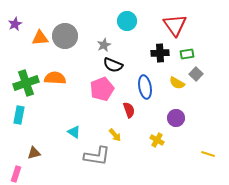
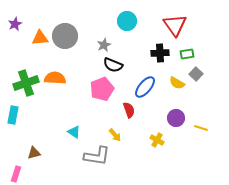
blue ellipse: rotated 50 degrees clockwise
cyan rectangle: moved 6 px left
yellow line: moved 7 px left, 26 px up
